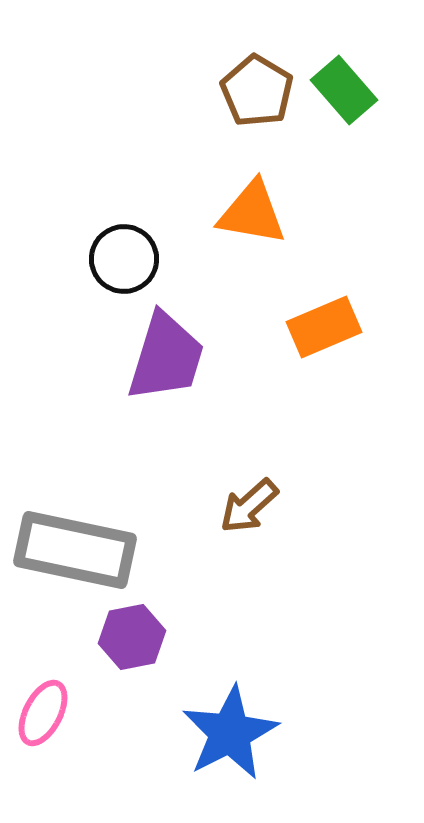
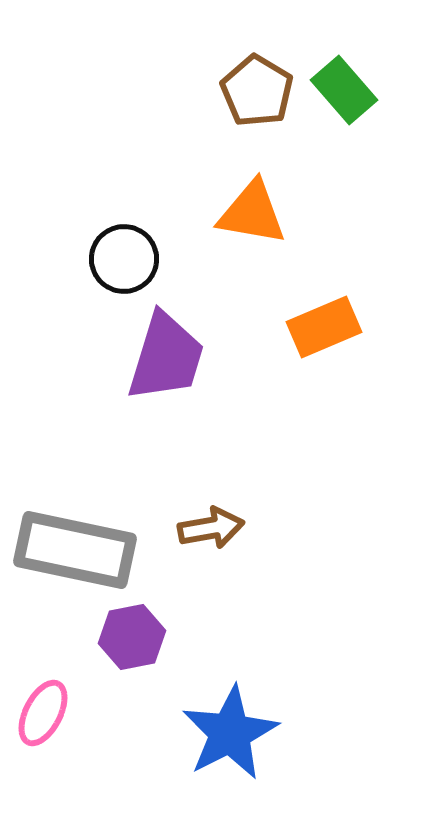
brown arrow: moved 38 px left, 22 px down; rotated 148 degrees counterclockwise
